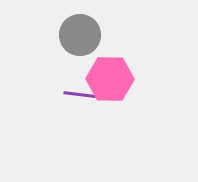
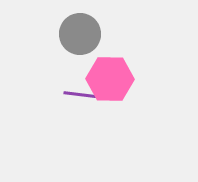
gray circle: moved 1 px up
